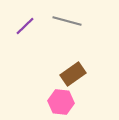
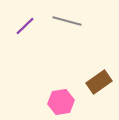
brown rectangle: moved 26 px right, 8 px down
pink hexagon: rotated 15 degrees counterclockwise
